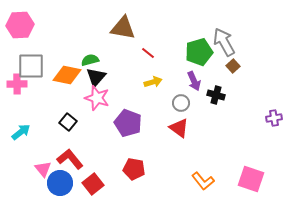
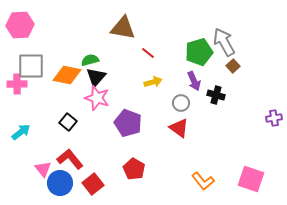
red pentagon: rotated 20 degrees clockwise
